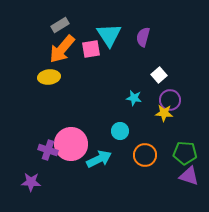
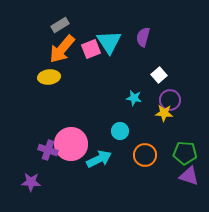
cyan triangle: moved 7 px down
pink square: rotated 12 degrees counterclockwise
